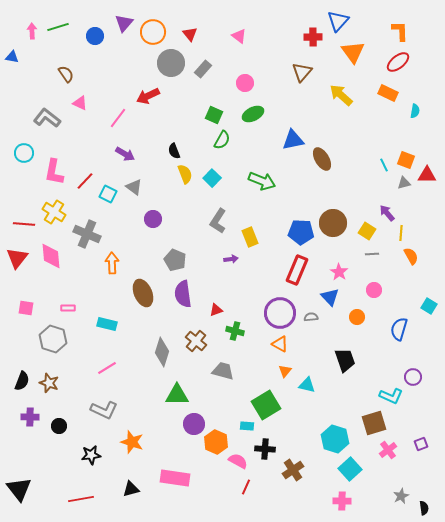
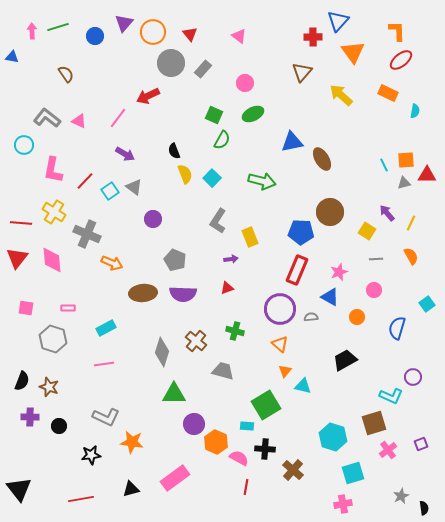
orange L-shape at (400, 31): moved 3 px left
red ellipse at (398, 62): moved 3 px right, 2 px up
pink triangle at (80, 103): moved 1 px left, 18 px down
blue triangle at (293, 140): moved 1 px left, 2 px down
cyan circle at (24, 153): moved 8 px up
orange square at (406, 160): rotated 24 degrees counterclockwise
pink L-shape at (54, 172): moved 1 px left, 2 px up
green arrow at (262, 181): rotated 8 degrees counterclockwise
cyan square at (108, 194): moved 2 px right, 3 px up; rotated 30 degrees clockwise
brown circle at (333, 223): moved 3 px left, 11 px up
red line at (24, 224): moved 3 px left, 1 px up
yellow line at (401, 233): moved 10 px right, 10 px up; rotated 21 degrees clockwise
gray line at (372, 254): moved 4 px right, 5 px down
pink diamond at (51, 256): moved 1 px right, 4 px down
orange arrow at (112, 263): rotated 115 degrees clockwise
pink star at (339, 272): rotated 18 degrees clockwise
brown ellipse at (143, 293): rotated 72 degrees counterclockwise
purple semicircle at (183, 294): rotated 80 degrees counterclockwise
blue triangle at (330, 297): rotated 18 degrees counterclockwise
cyan square at (429, 306): moved 2 px left, 2 px up; rotated 21 degrees clockwise
red triangle at (216, 310): moved 11 px right, 22 px up
purple circle at (280, 313): moved 4 px up
cyan rectangle at (107, 324): moved 1 px left, 4 px down; rotated 42 degrees counterclockwise
blue semicircle at (399, 329): moved 2 px left, 1 px up
orange triangle at (280, 344): rotated 12 degrees clockwise
black trapezoid at (345, 360): rotated 100 degrees counterclockwise
pink line at (107, 368): moved 3 px left, 4 px up; rotated 24 degrees clockwise
brown star at (49, 383): moved 4 px down
cyan triangle at (307, 385): moved 4 px left, 1 px down
green triangle at (177, 395): moved 3 px left, 1 px up
gray L-shape at (104, 410): moved 2 px right, 7 px down
cyan hexagon at (335, 439): moved 2 px left, 2 px up
orange star at (132, 442): rotated 10 degrees counterclockwise
pink semicircle at (238, 461): moved 1 px right, 3 px up
cyan square at (350, 469): moved 3 px right, 4 px down; rotated 25 degrees clockwise
brown cross at (293, 470): rotated 15 degrees counterclockwise
pink rectangle at (175, 478): rotated 44 degrees counterclockwise
red line at (246, 487): rotated 14 degrees counterclockwise
pink cross at (342, 501): moved 1 px right, 3 px down; rotated 12 degrees counterclockwise
